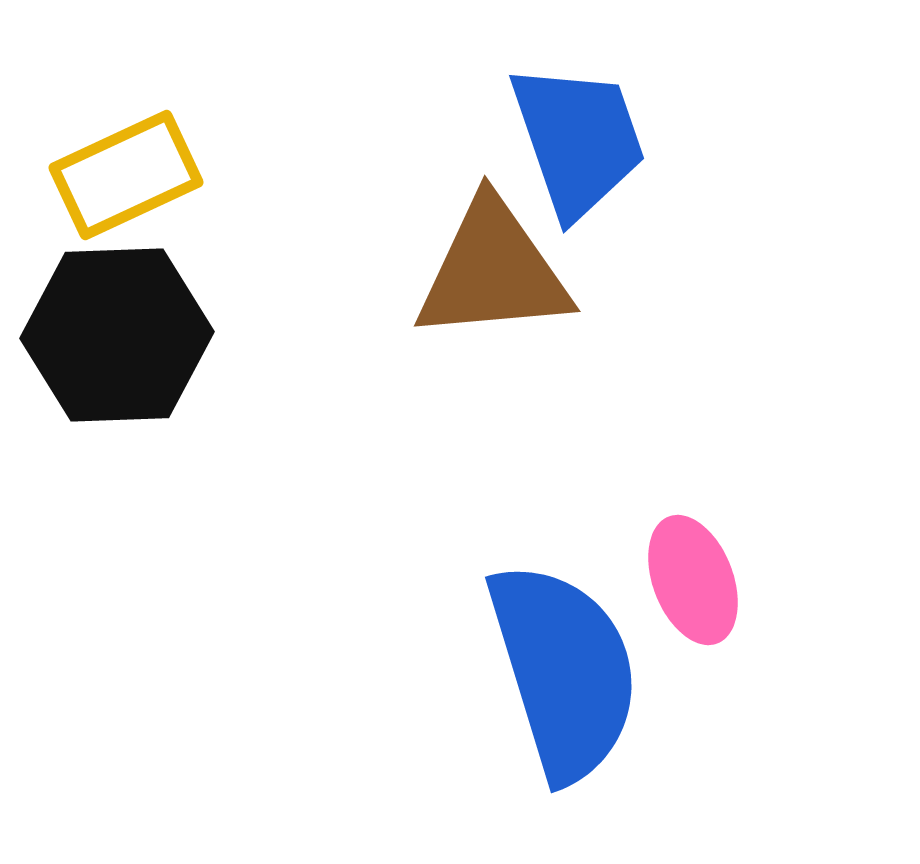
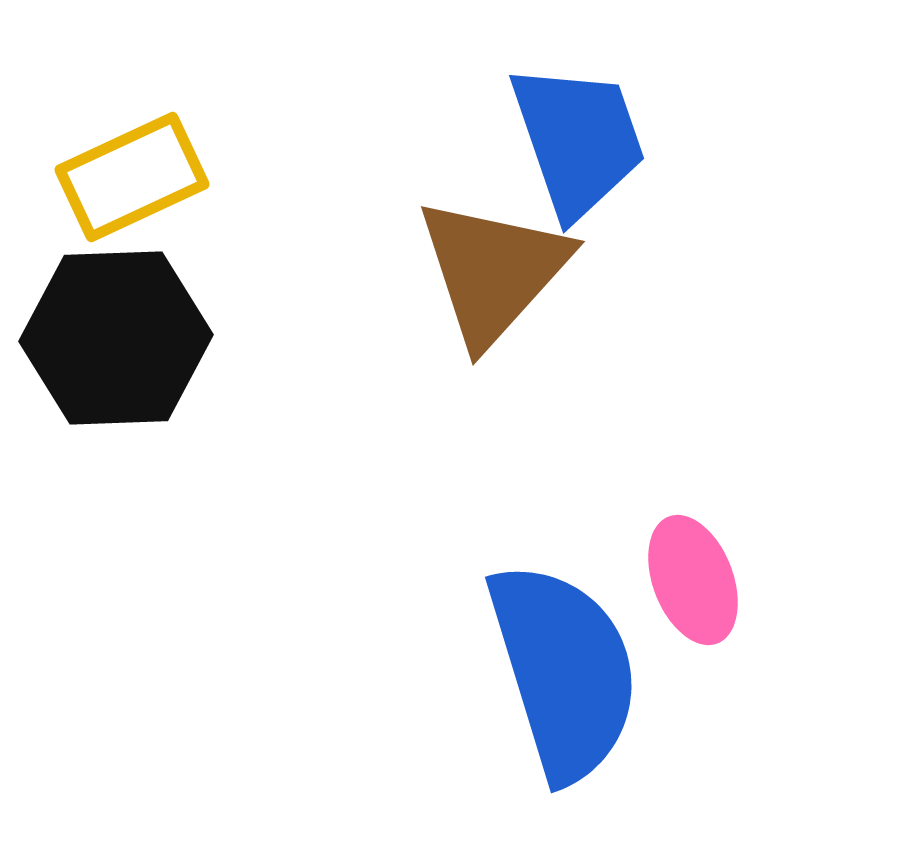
yellow rectangle: moved 6 px right, 2 px down
brown triangle: rotated 43 degrees counterclockwise
black hexagon: moved 1 px left, 3 px down
